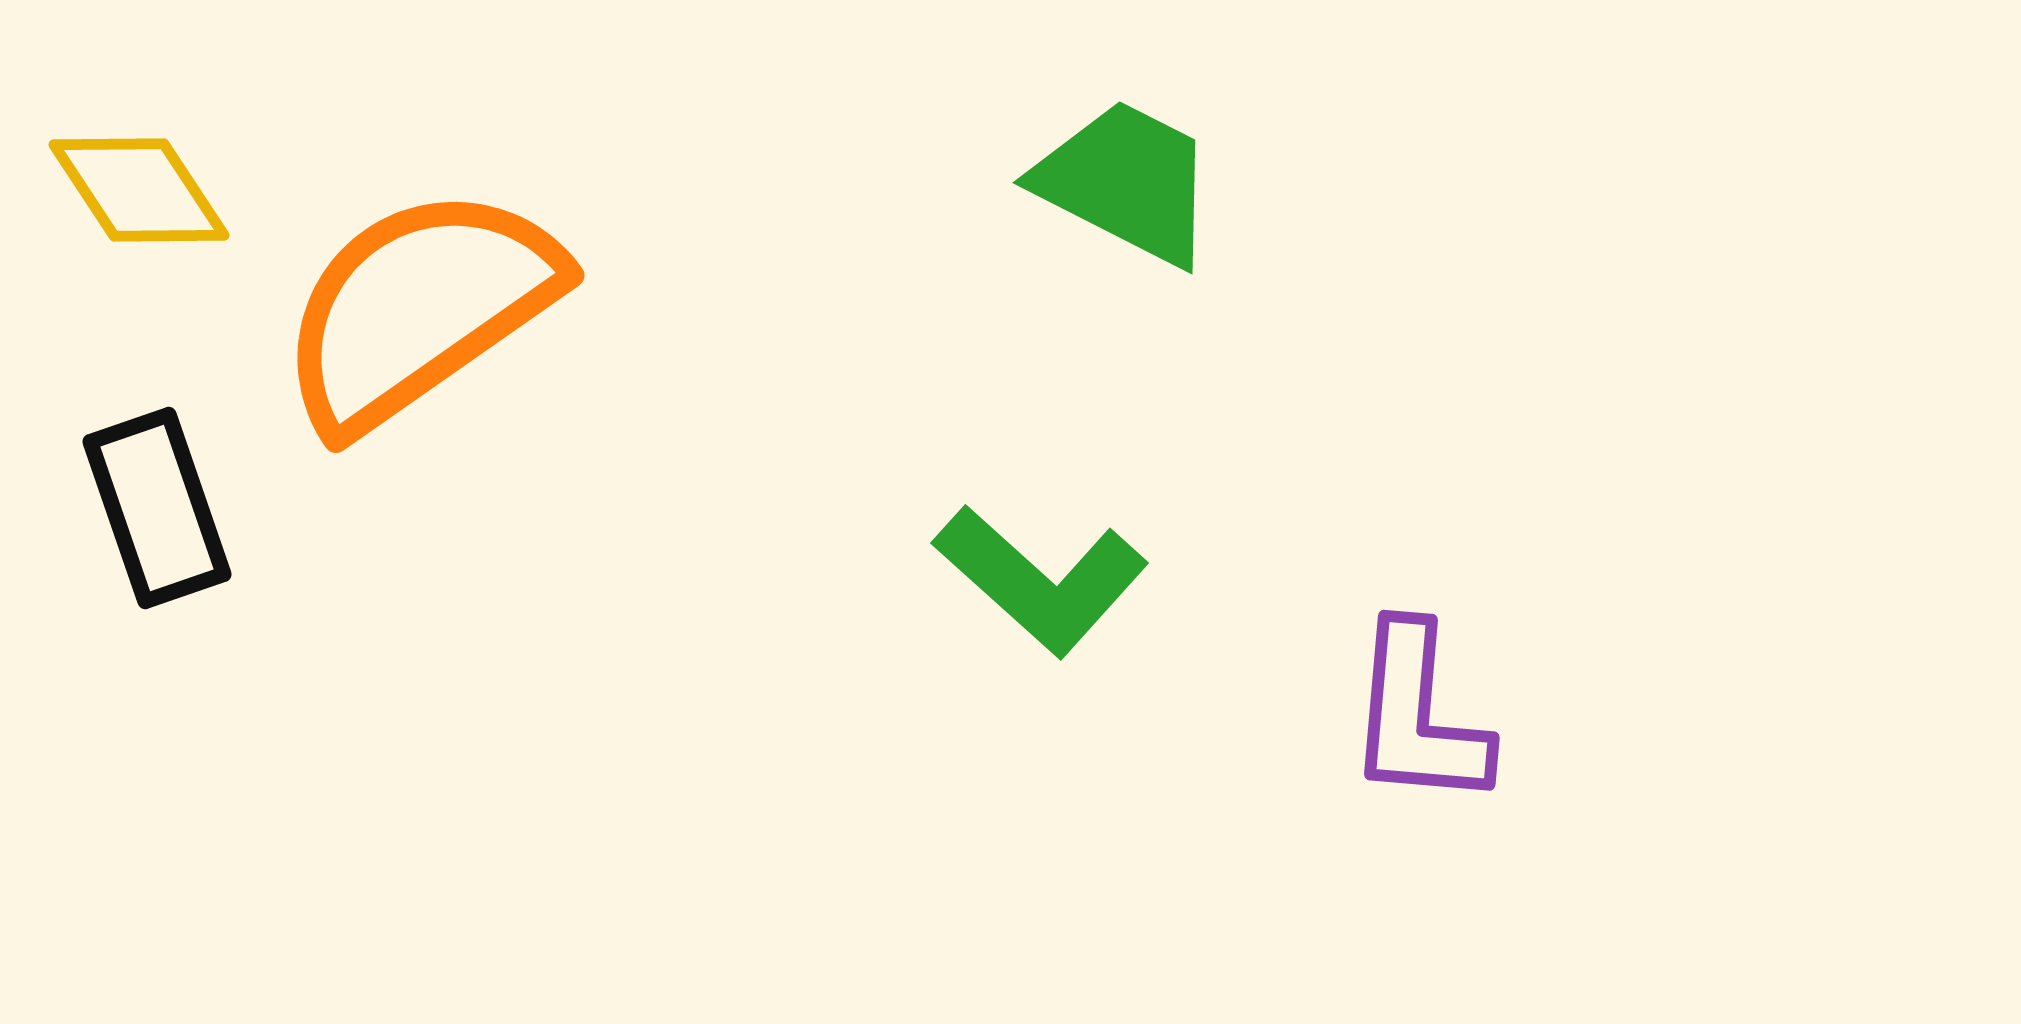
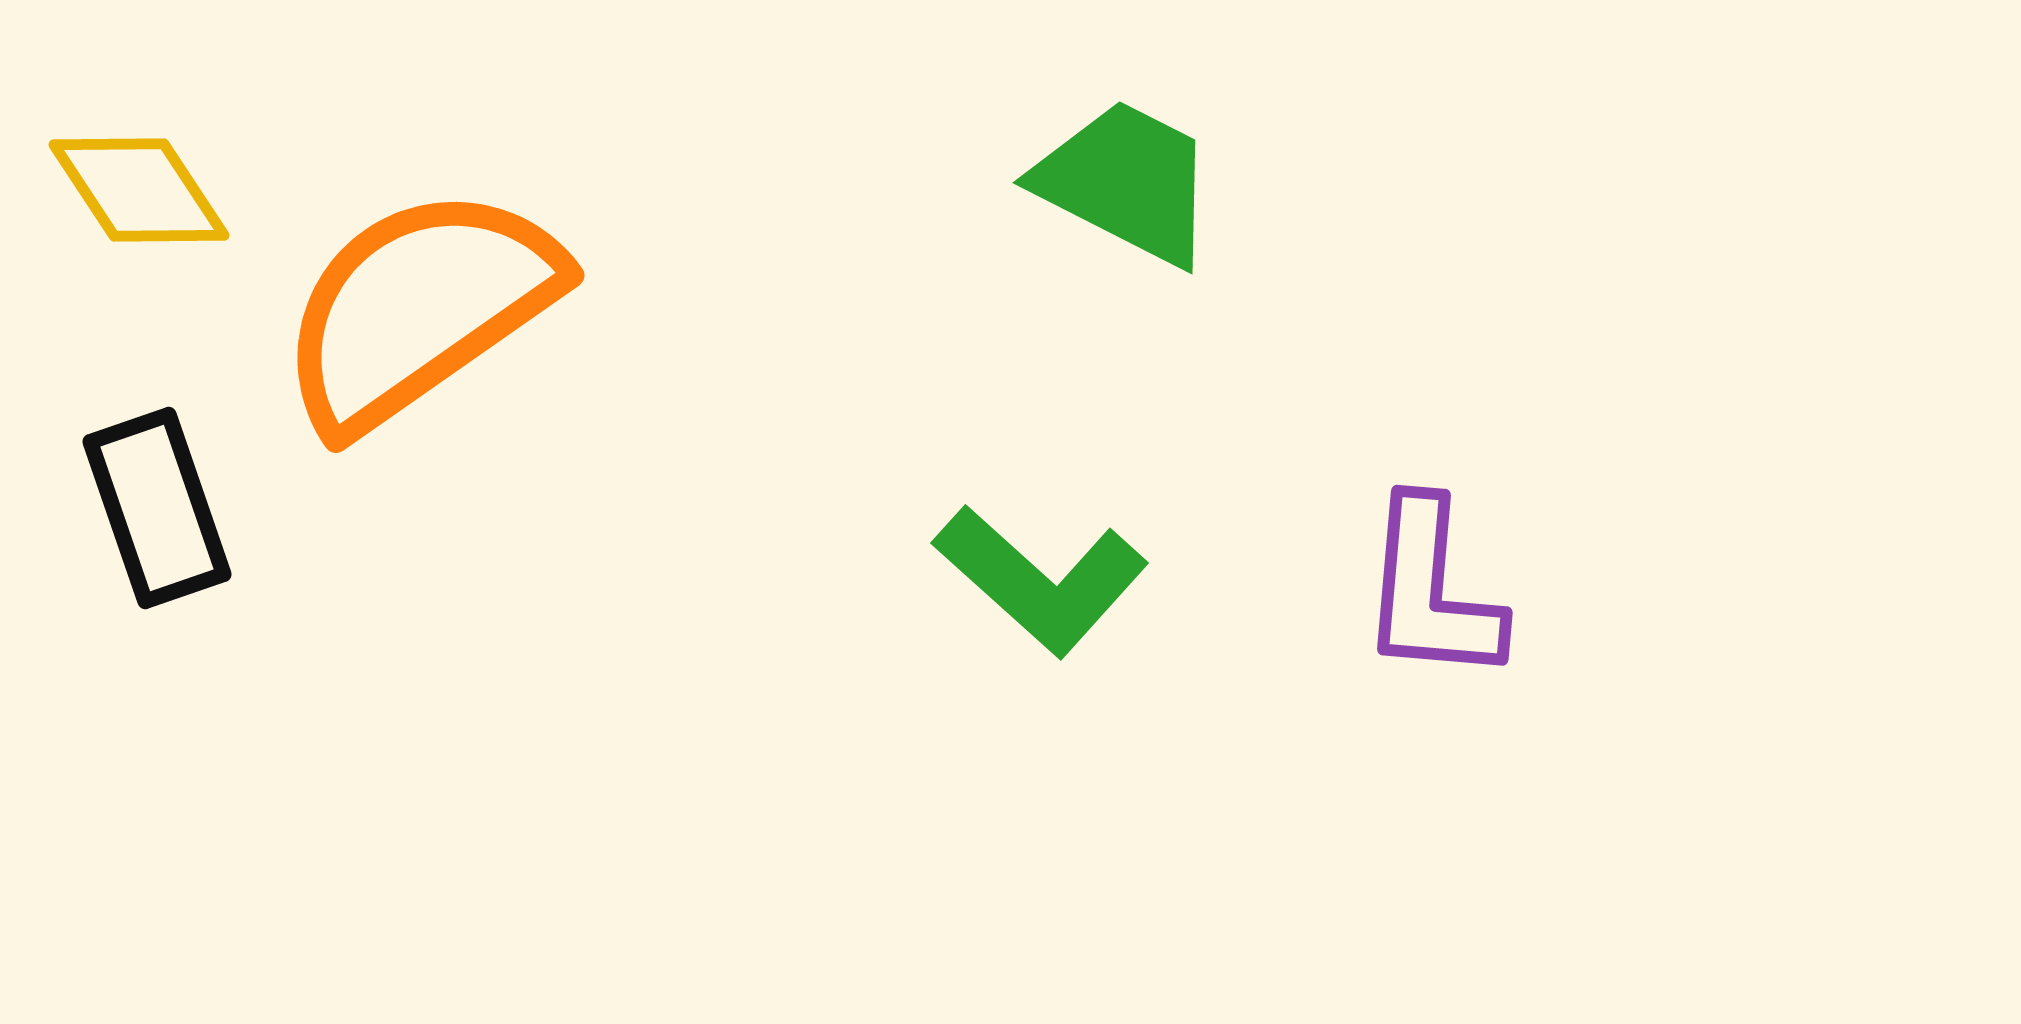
purple L-shape: moved 13 px right, 125 px up
